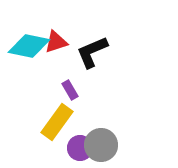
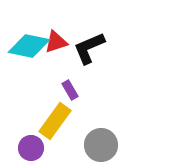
black L-shape: moved 3 px left, 4 px up
yellow rectangle: moved 2 px left, 1 px up
purple circle: moved 49 px left
